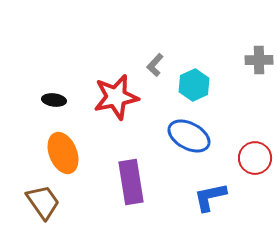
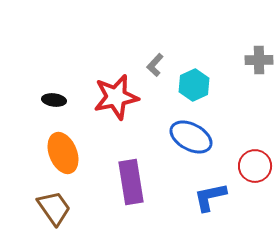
blue ellipse: moved 2 px right, 1 px down
red circle: moved 8 px down
brown trapezoid: moved 11 px right, 6 px down
